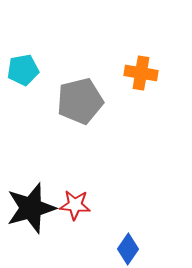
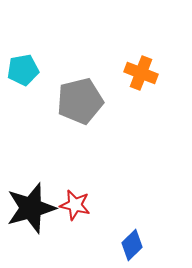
orange cross: rotated 12 degrees clockwise
red star: rotated 8 degrees clockwise
blue diamond: moved 4 px right, 4 px up; rotated 12 degrees clockwise
